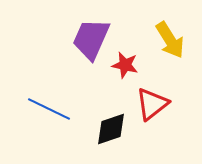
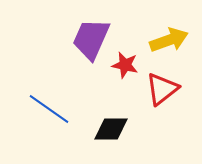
yellow arrow: moved 1 px left; rotated 78 degrees counterclockwise
red triangle: moved 10 px right, 15 px up
blue line: rotated 9 degrees clockwise
black diamond: rotated 18 degrees clockwise
